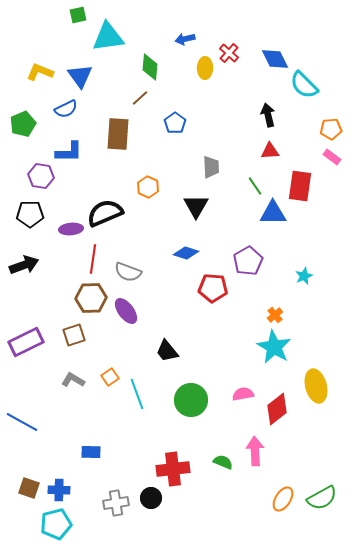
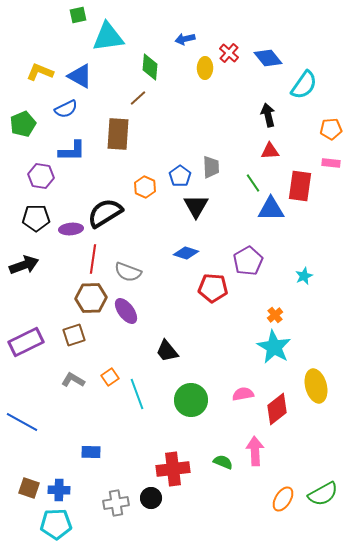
blue diamond at (275, 59): moved 7 px left, 1 px up; rotated 12 degrees counterclockwise
blue triangle at (80, 76): rotated 24 degrees counterclockwise
cyan semicircle at (304, 85): rotated 100 degrees counterclockwise
brown line at (140, 98): moved 2 px left
blue pentagon at (175, 123): moved 5 px right, 53 px down
blue L-shape at (69, 152): moved 3 px right, 1 px up
pink rectangle at (332, 157): moved 1 px left, 6 px down; rotated 30 degrees counterclockwise
green line at (255, 186): moved 2 px left, 3 px up
orange hexagon at (148, 187): moved 3 px left
black semicircle at (105, 213): rotated 9 degrees counterclockwise
blue triangle at (273, 213): moved 2 px left, 4 px up
black pentagon at (30, 214): moved 6 px right, 4 px down
green semicircle at (322, 498): moved 1 px right, 4 px up
cyan pentagon at (56, 524): rotated 12 degrees clockwise
